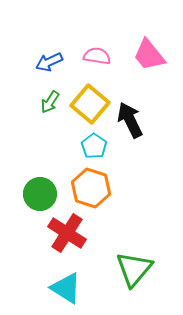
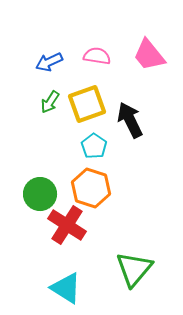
yellow square: moved 3 px left; rotated 30 degrees clockwise
red cross: moved 8 px up
